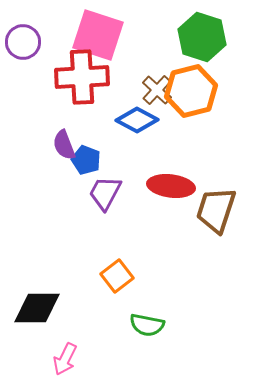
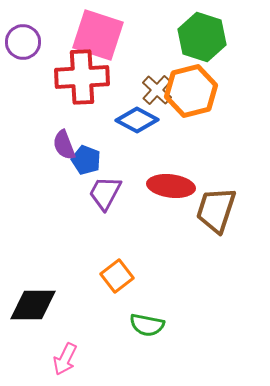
black diamond: moved 4 px left, 3 px up
